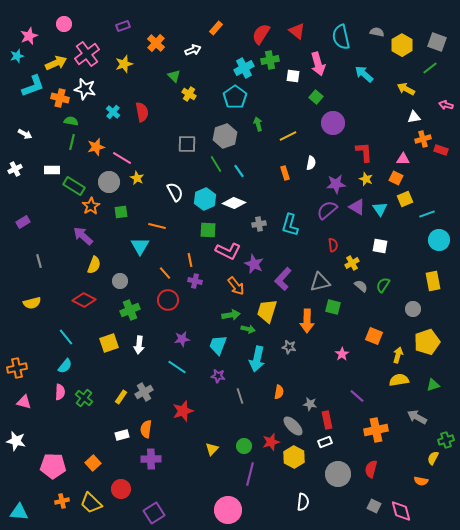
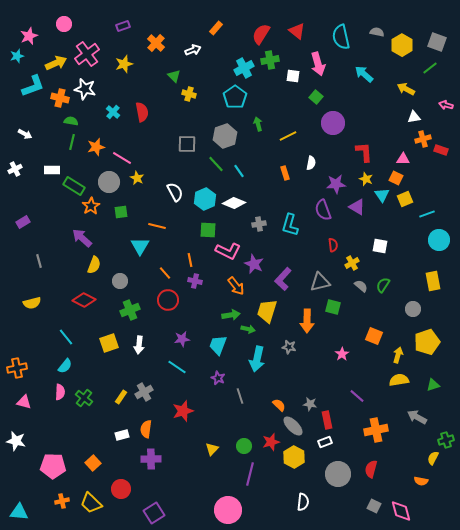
yellow cross at (189, 94): rotated 16 degrees counterclockwise
green line at (216, 164): rotated 12 degrees counterclockwise
cyan triangle at (380, 209): moved 2 px right, 14 px up
purple semicircle at (327, 210): moved 4 px left; rotated 70 degrees counterclockwise
purple arrow at (83, 236): moved 1 px left, 2 px down
purple star at (218, 376): moved 2 px down; rotated 16 degrees clockwise
orange semicircle at (279, 392): moved 13 px down; rotated 56 degrees counterclockwise
